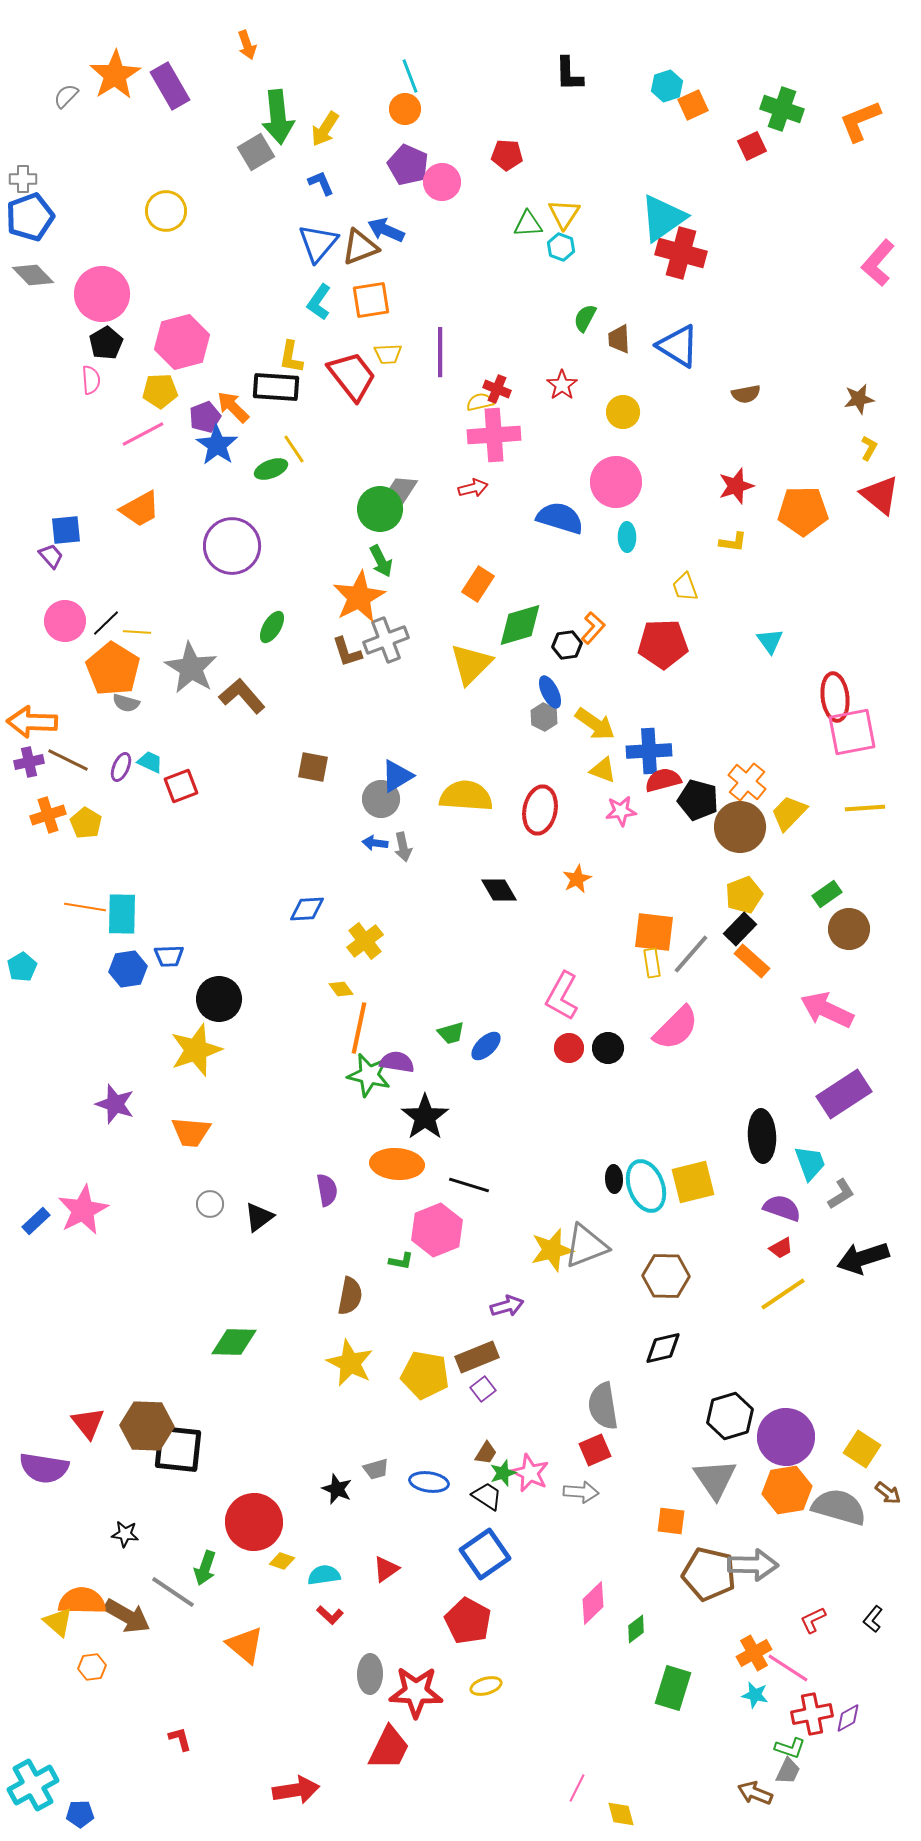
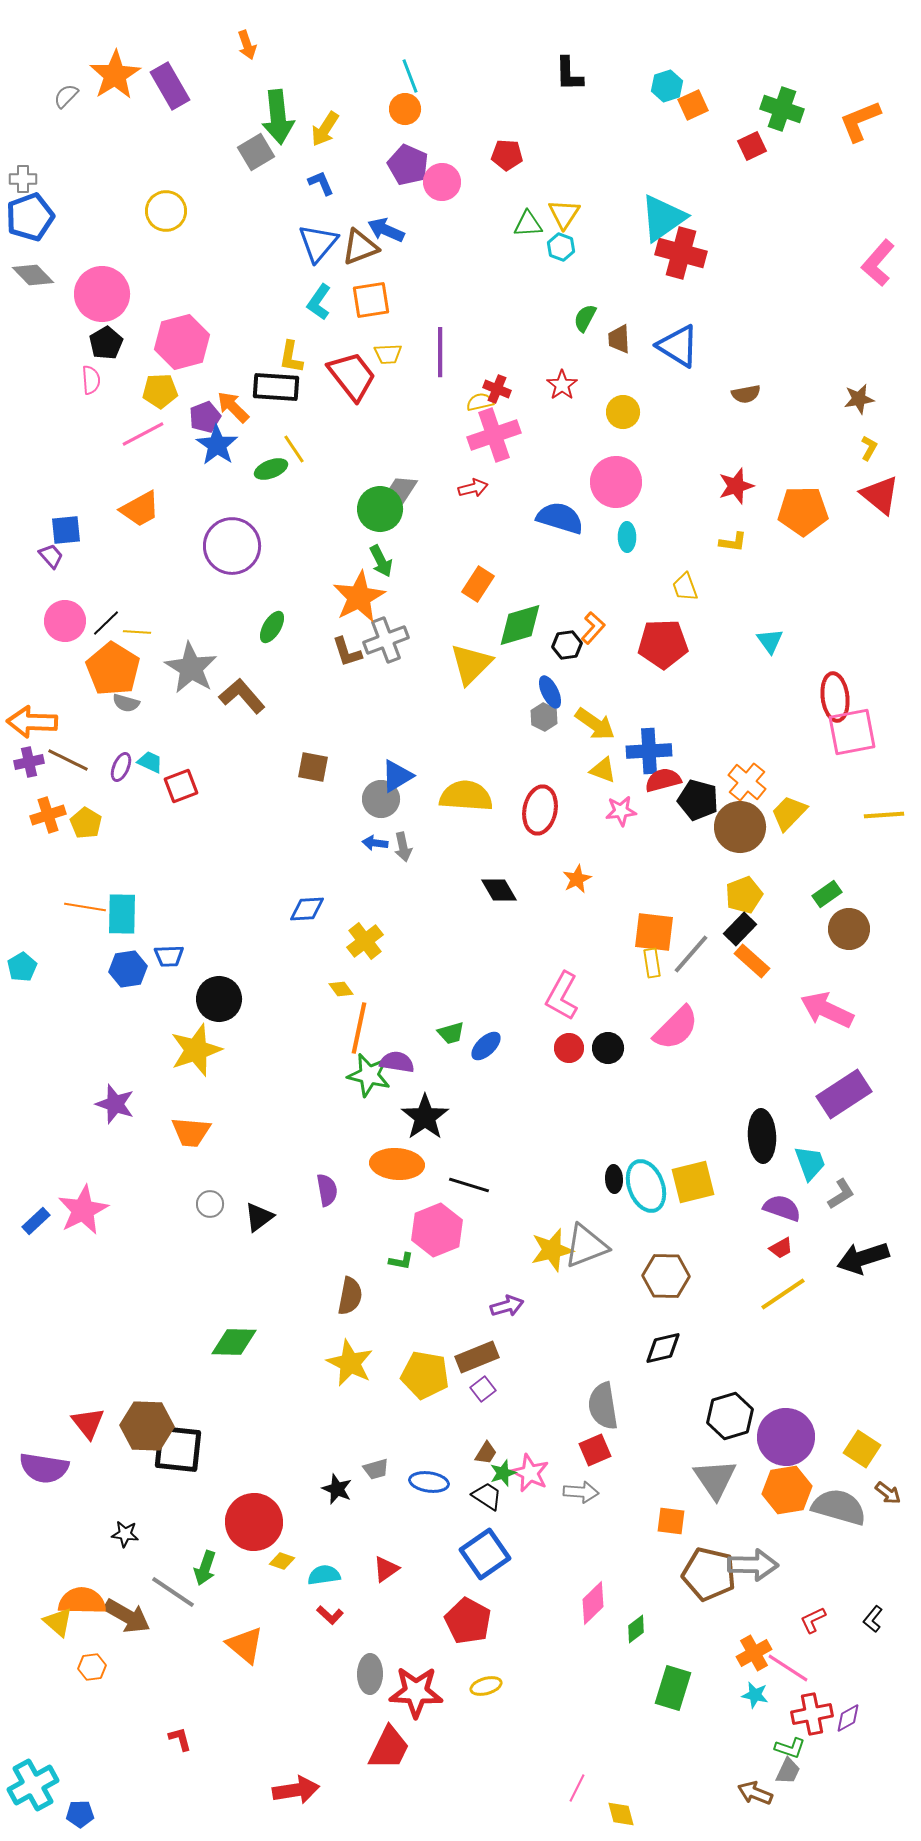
pink cross at (494, 435): rotated 15 degrees counterclockwise
yellow line at (865, 808): moved 19 px right, 7 px down
